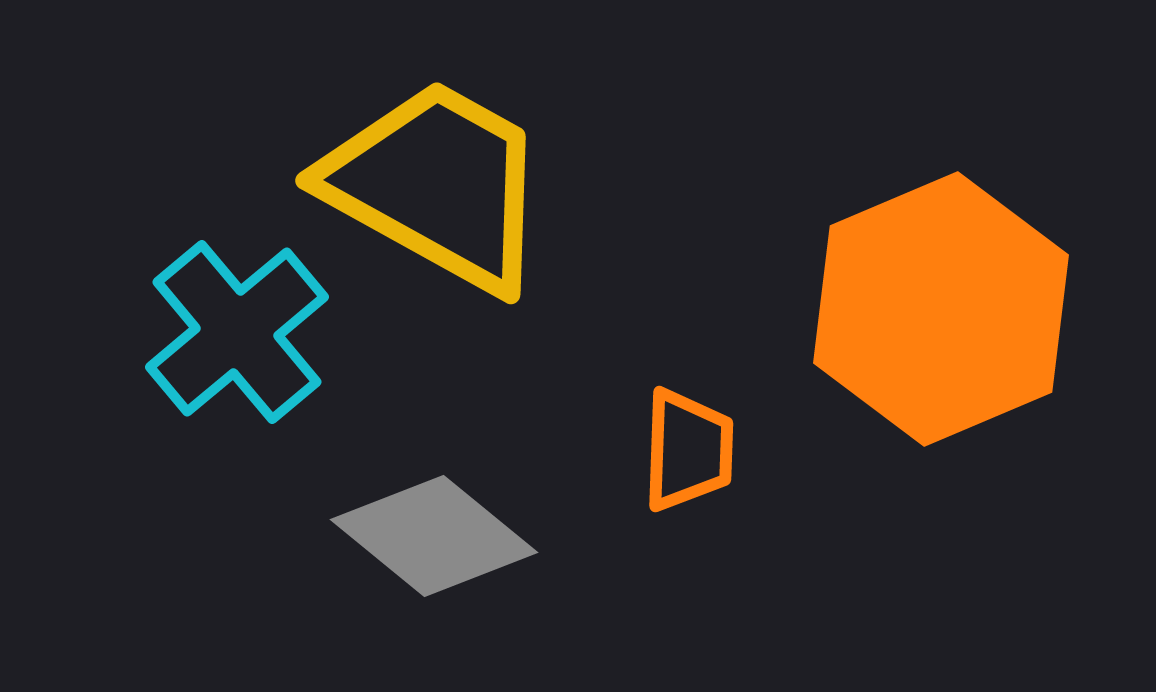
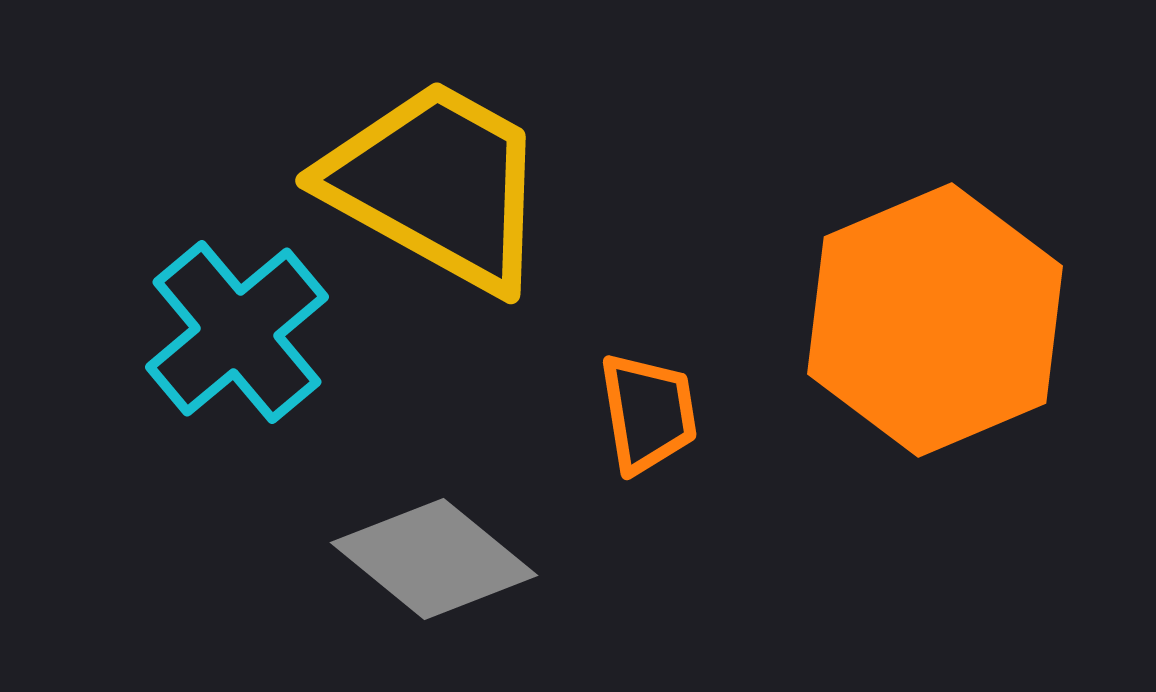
orange hexagon: moved 6 px left, 11 px down
orange trapezoid: moved 40 px left, 37 px up; rotated 11 degrees counterclockwise
gray diamond: moved 23 px down
